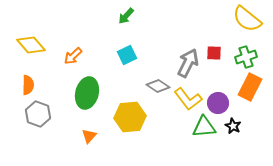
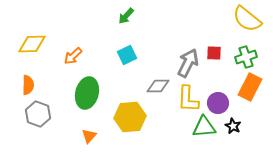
yellow diamond: moved 1 px right, 1 px up; rotated 52 degrees counterclockwise
gray diamond: rotated 35 degrees counterclockwise
yellow L-shape: rotated 40 degrees clockwise
